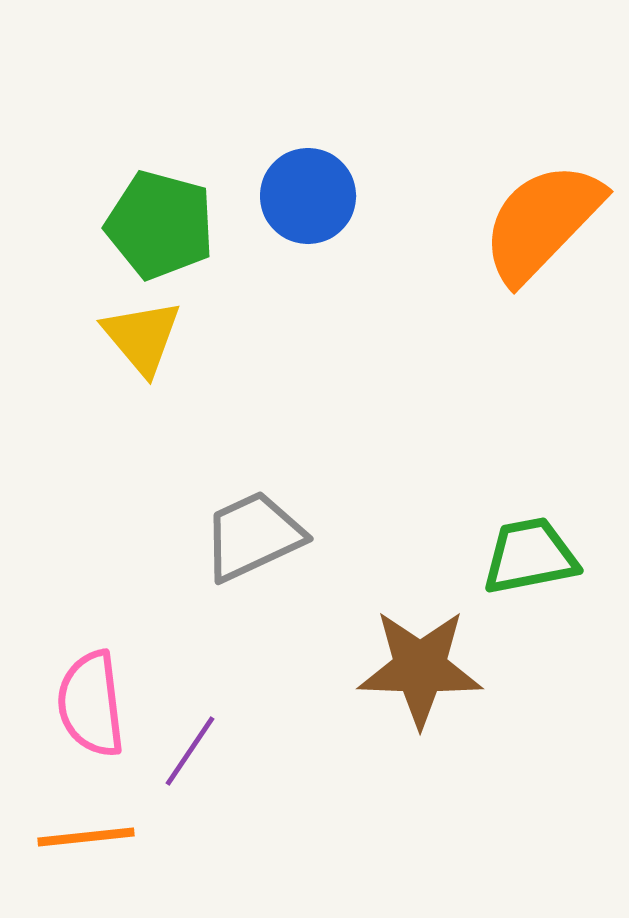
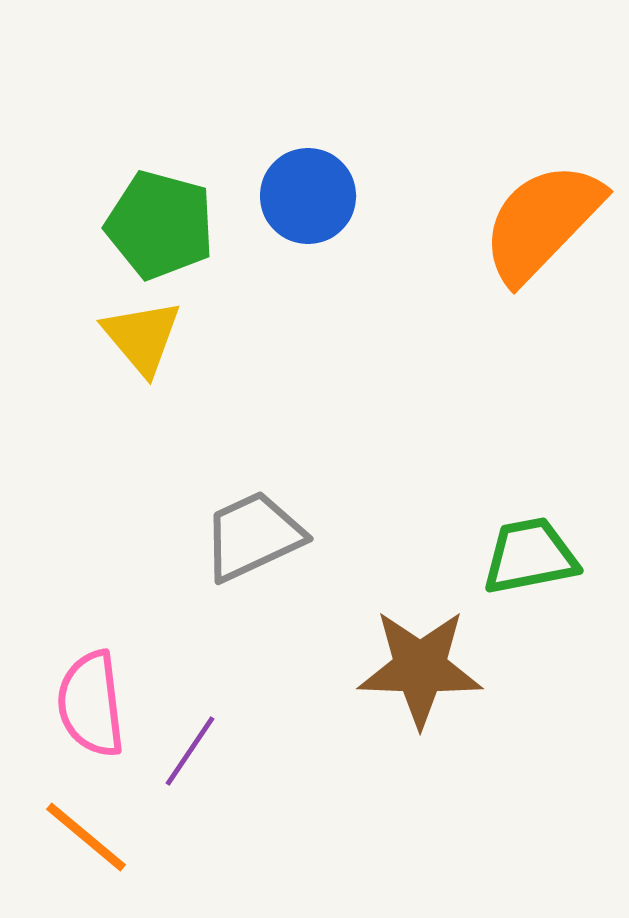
orange line: rotated 46 degrees clockwise
